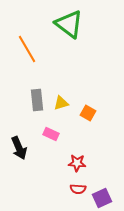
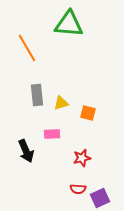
green triangle: rotated 32 degrees counterclockwise
orange line: moved 1 px up
gray rectangle: moved 5 px up
orange square: rotated 14 degrees counterclockwise
pink rectangle: moved 1 px right; rotated 28 degrees counterclockwise
black arrow: moved 7 px right, 3 px down
red star: moved 5 px right, 5 px up; rotated 18 degrees counterclockwise
purple square: moved 2 px left
